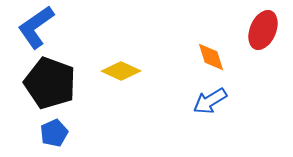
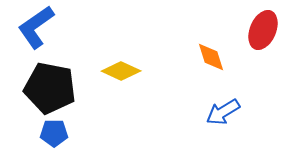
black pentagon: moved 5 px down; rotated 9 degrees counterclockwise
blue arrow: moved 13 px right, 11 px down
blue pentagon: rotated 24 degrees clockwise
